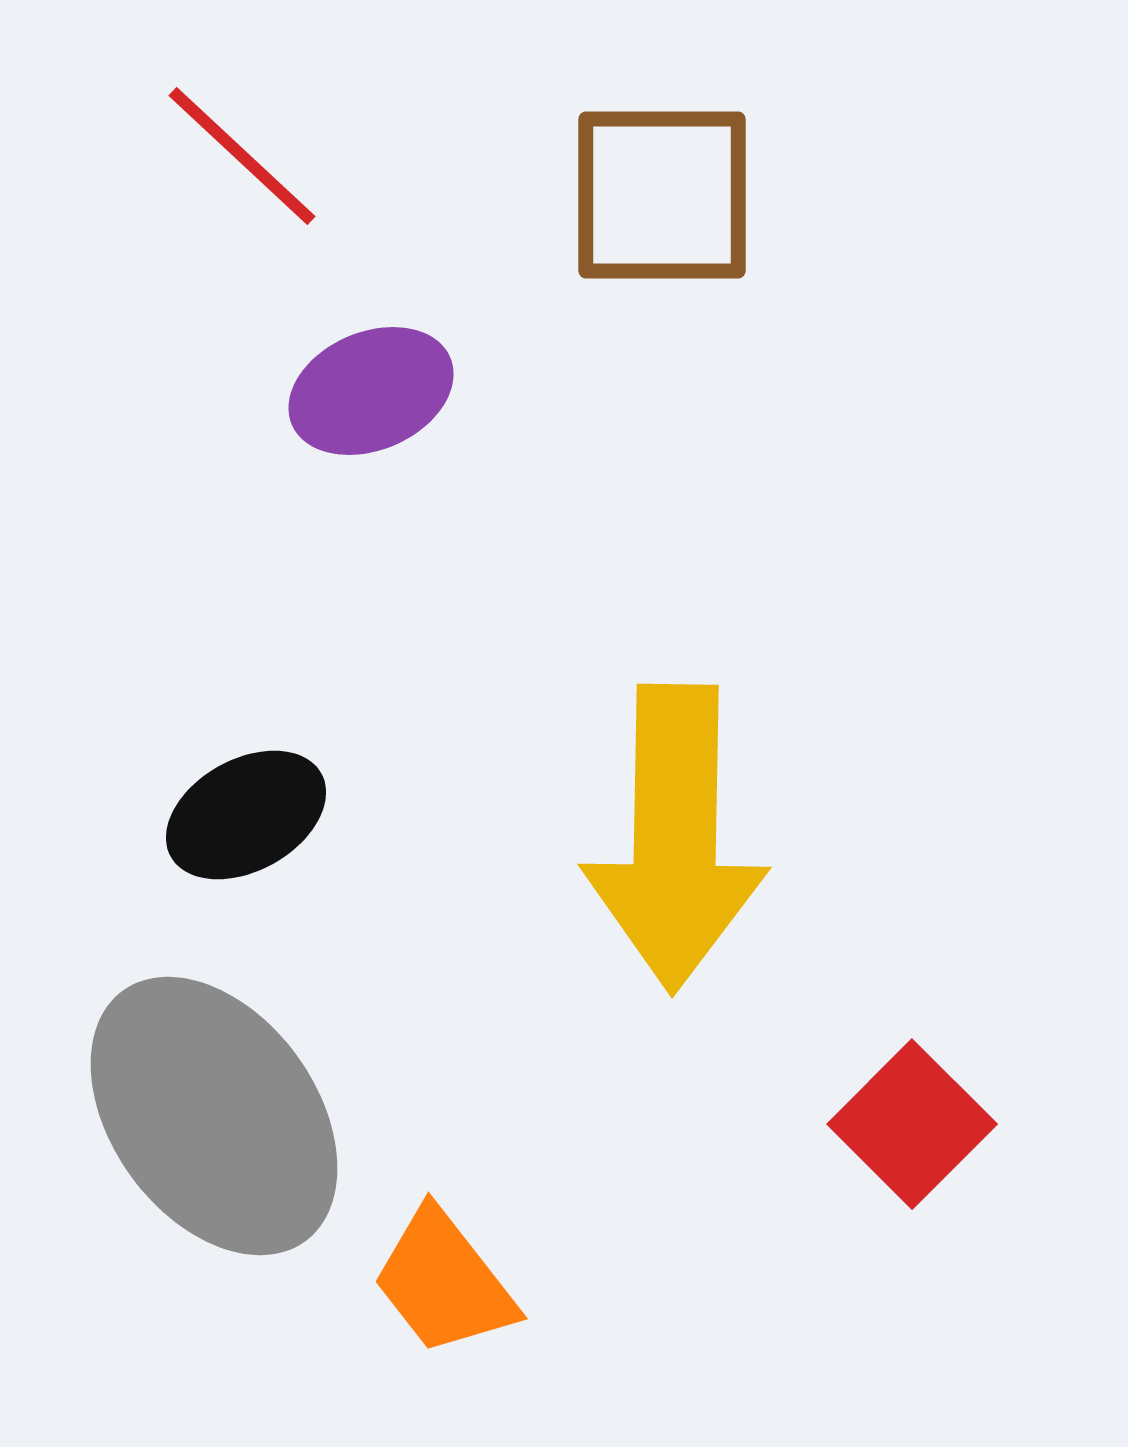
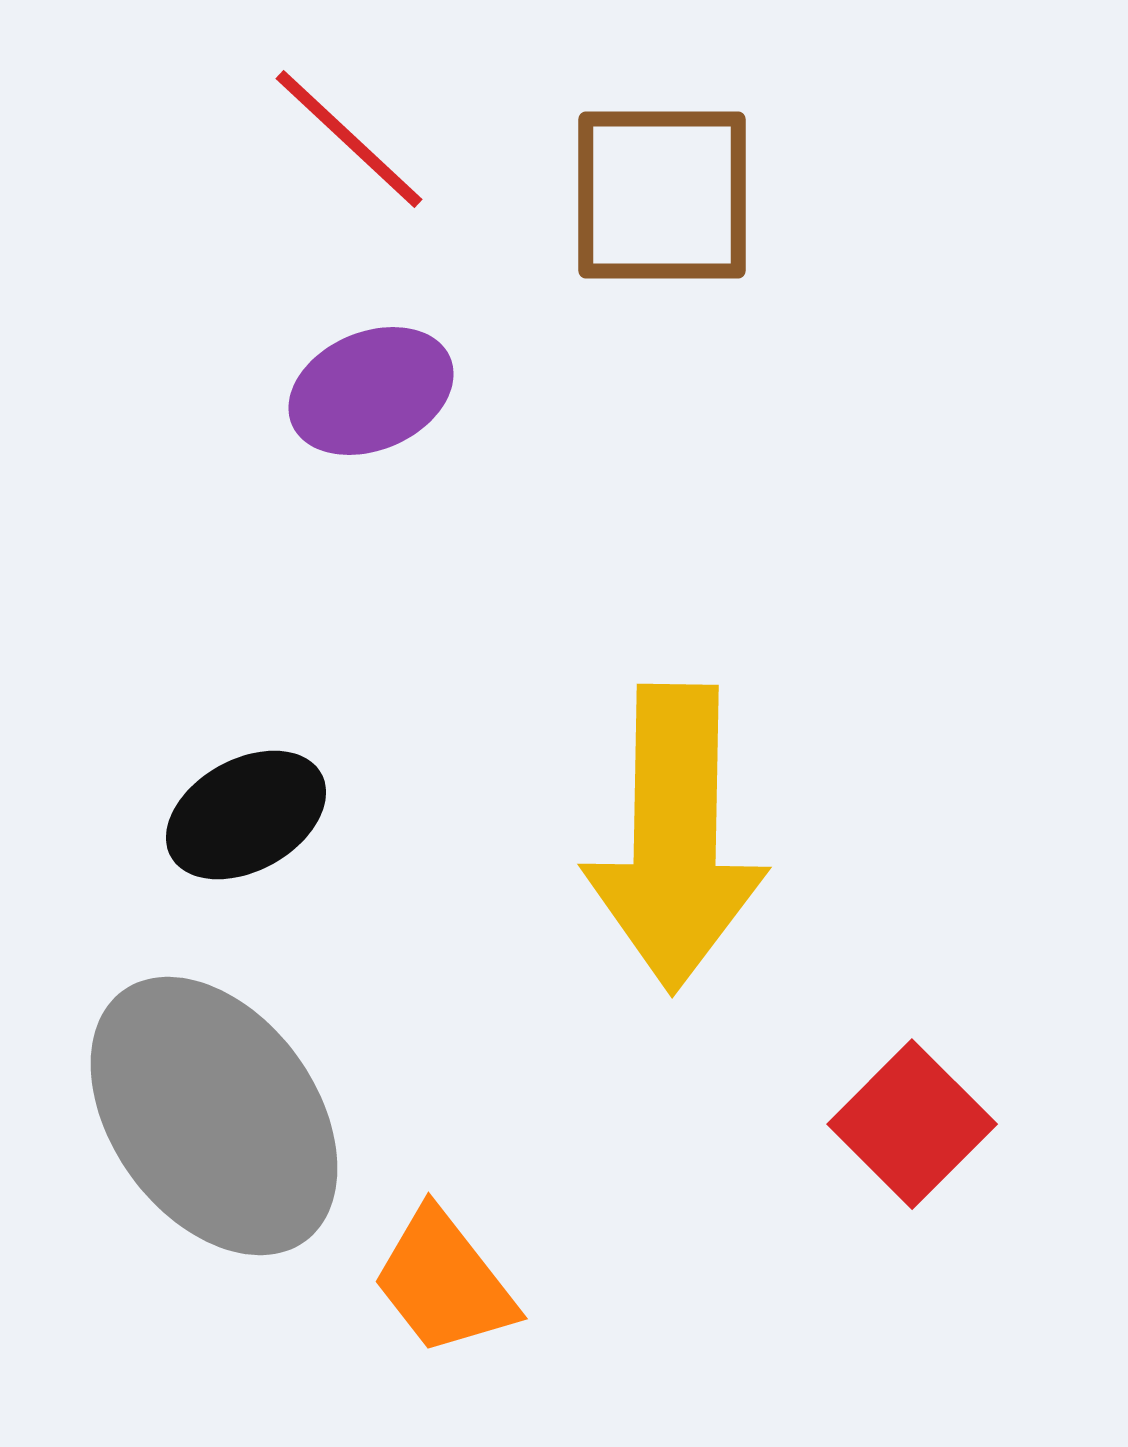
red line: moved 107 px right, 17 px up
